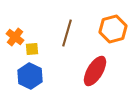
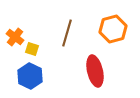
yellow square: rotated 24 degrees clockwise
red ellipse: rotated 44 degrees counterclockwise
